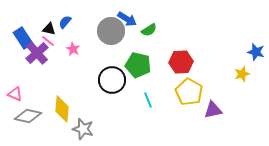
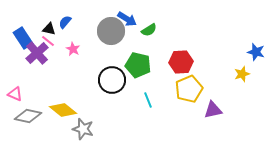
yellow pentagon: moved 3 px up; rotated 20 degrees clockwise
yellow diamond: moved 1 px right, 1 px down; rotated 56 degrees counterclockwise
